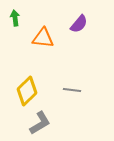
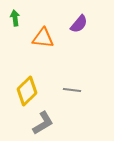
gray L-shape: moved 3 px right
